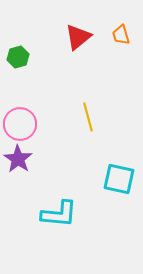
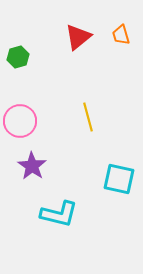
pink circle: moved 3 px up
purple star: moved 14 px right, 7 px down
cyan L-shape: rotated 9 degrees clockwise
